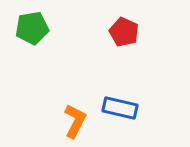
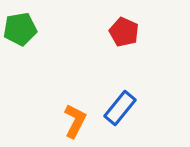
green pentagon: moved 12 px left, 1 px down
blue rectangle: rotated 64 degrees counterclockwise
